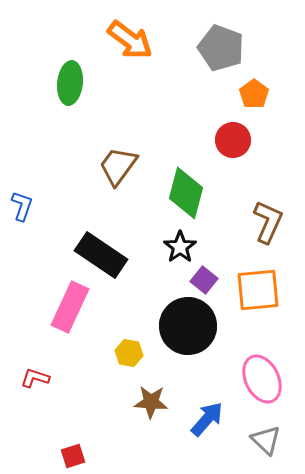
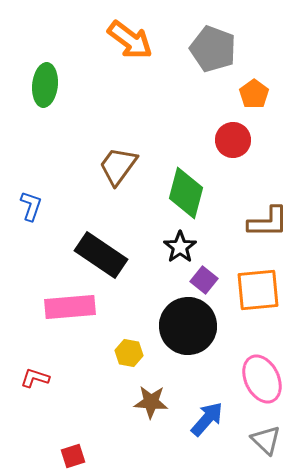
gray pentagon: moved 8 px left, 1 px down
green ellipse: moved 25 px left, 2 px down
blue L-shape: moved 9 px right
brown L-shape: rotated 66 degrees clockwise
pink rectangle: rotated 60 degrees clockwise
